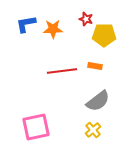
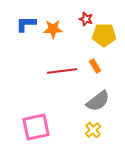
blue L-shape: rotated 10 degrees clockwise
orange rectangle: rotated 48 degrees clockwise
